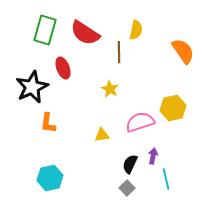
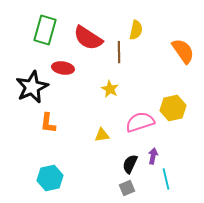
red semicircle: moved 3 px right, 5 px down
red ellipse: rotated 60 degrees counterclockwise
gray square: rotated 21 degrees clockwise
